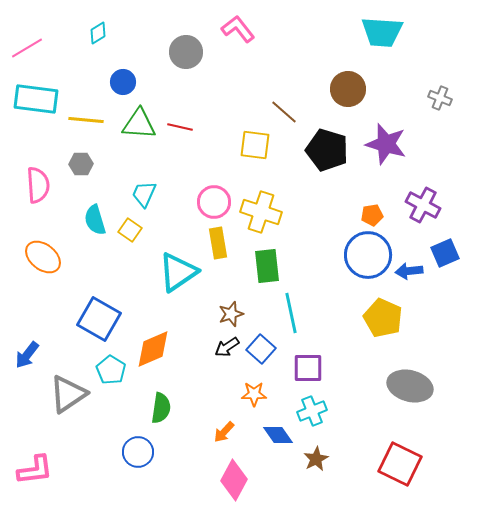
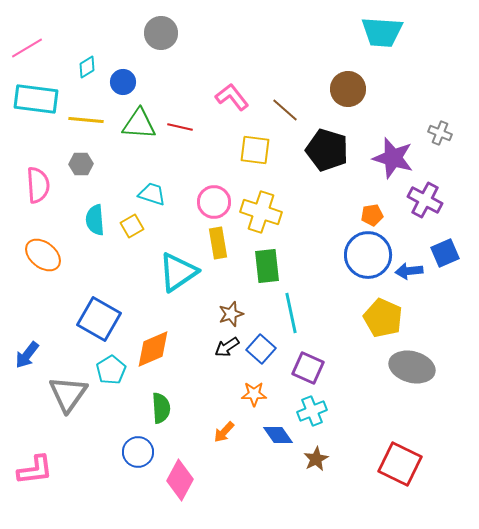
pink L-shape at (238, 29): moved 6 px left, 68 px down
cyan diamond at (98, 33): moved 11 px left, 34 px down
gray circle at (186, 52): moved 25 px left, 19 px up
gray cross at (440, 98): moved 35 px down
brown line at (284, 112): moved 1 px right, 2 px up
purple star at (386, 144): moved 7 px right, 14 px down
yellow square at (255, 145): moved 5 px down
cyan trapezoid at (144, 194): moved 8 px right; rotated 84 degrees clockwise
purple cross at (423, 205): moved 2 px right, 5 px up
cyan semicircle at (95, 220): rotated 12 degrees clockwise
yellow square at (130, 230): moved 2 px right, 4 px up; rotated 25 degrees clockwise
orange ellipse at (43, 257): moved 2 px up
purple square at (308, 368): rotated 24 degrees clockwise
cyan pentagon at (111, 370): rotated 8 degrees clockwise
gray ellipse at (410, 386): moved 2 px right, 19 px up
gray triangle at (68, 394): rotated 21 degrees counterclockwise
green semicircle at (161, 408): rotated 12 degrees counterclockwise
pink diamond at (234, 480): moved 54 px left
